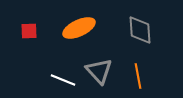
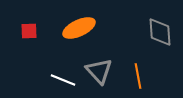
gray diamond: moved 20 px right, 2 px down
